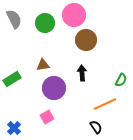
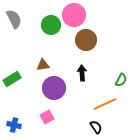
green circle: moved 6 px right, 2 px down
blue cross: moved 3 px up; rotated 32 degrees counterclockwise
